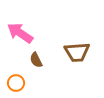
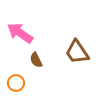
brown trapezoid: rotated 60 degrees clockwise
